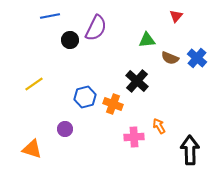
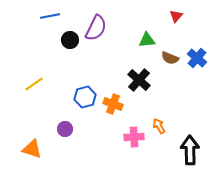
black cross: moved 2 px right, 1 px up
